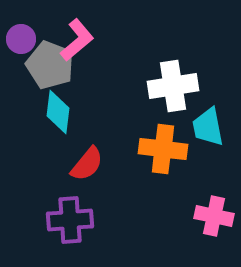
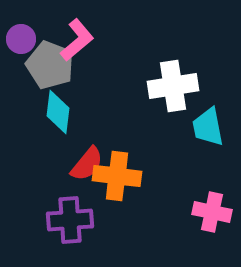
orange cross: moved 46 px left, 27 px down
pink cross: moved 2 px left, 4 px up
